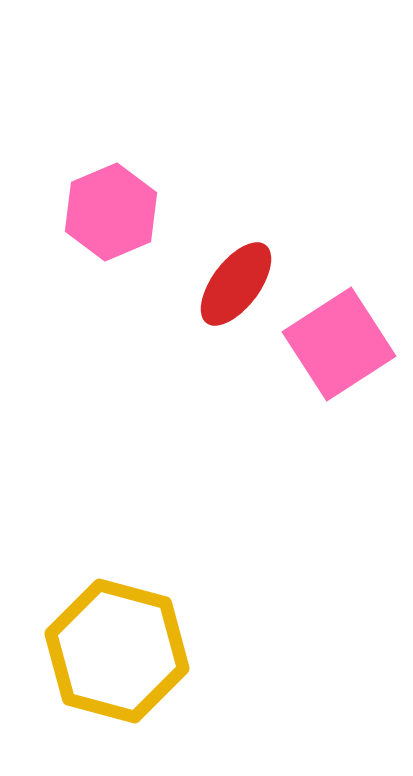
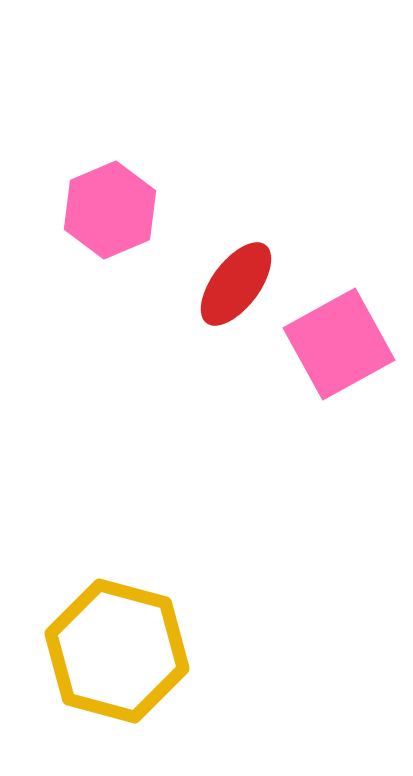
pink hexagon: moved 1 px left, 2 px up
pink square: rotated 4 degrees clockwise
